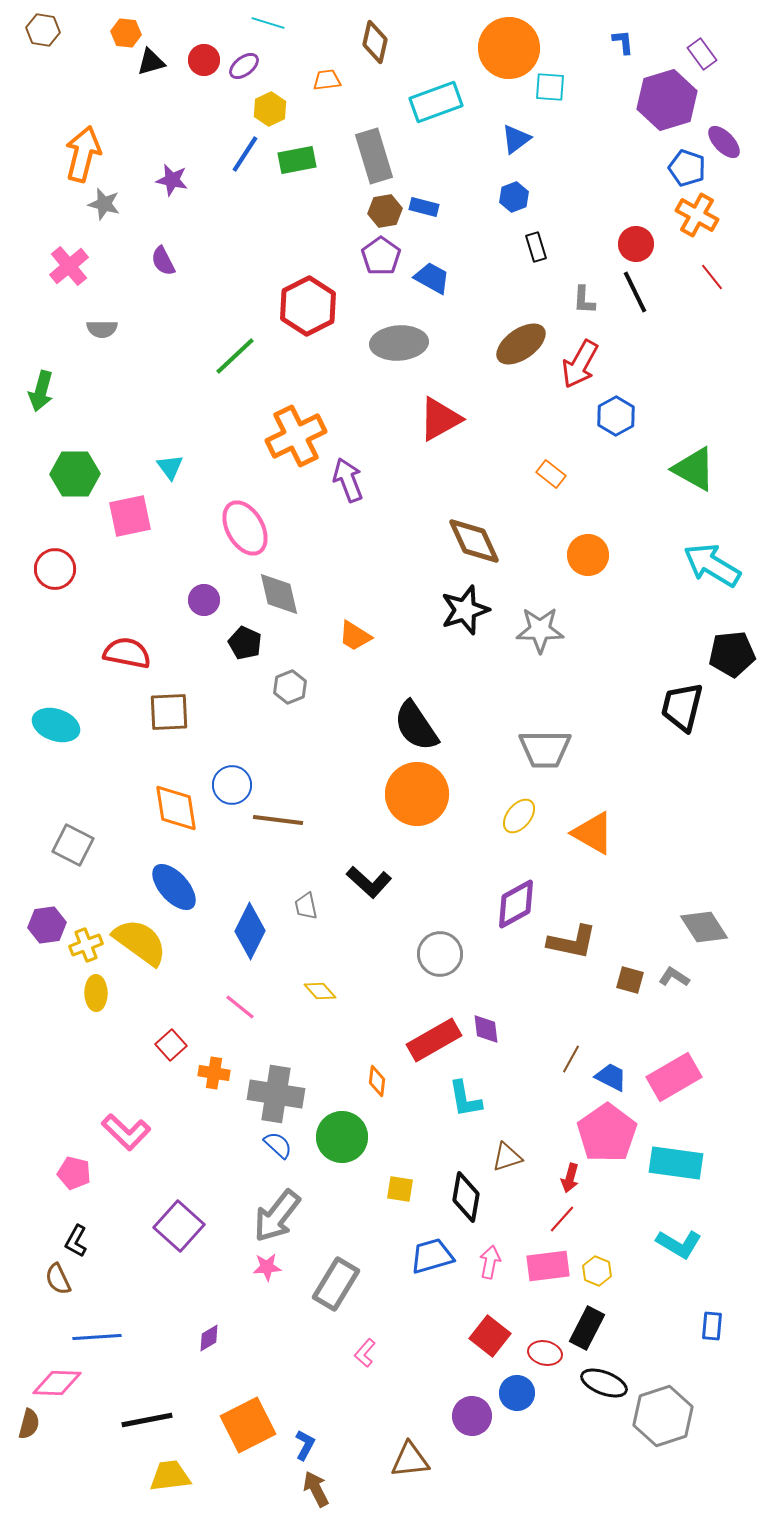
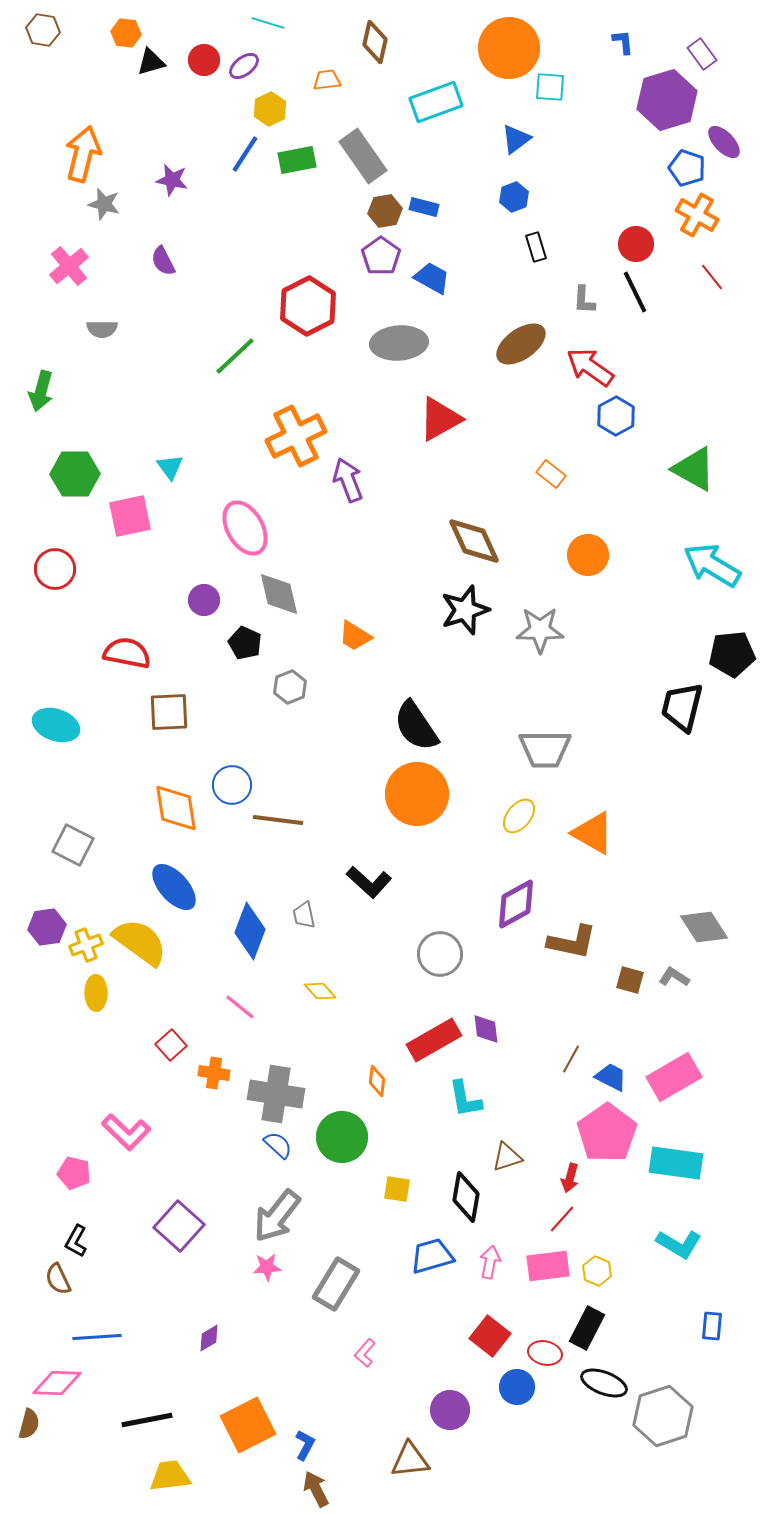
gray rectangle at (374, 156): moved 11 px left; rotated 18 degrees counterclockwise
red arrow at (580, 364): moved 10 px right, 3 px down; rotated 96 degrees clockwise
gray trapezoid at (306, 906): moved 2 px left, 9 px down
purple hexagon at (47, 925): moved 2 px down
blue diamond at (250, 931): rotated 6 degrees counterclockwise
yellow square at (400, 1189): moved 3 px left
blue circle at (517, 1393): moved 6 px up
purple circle at (472, 1416): moved 22 px left, 6 px up
